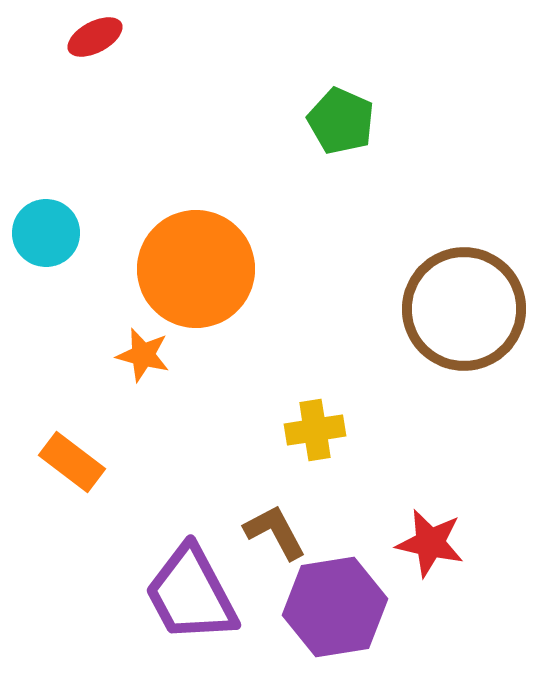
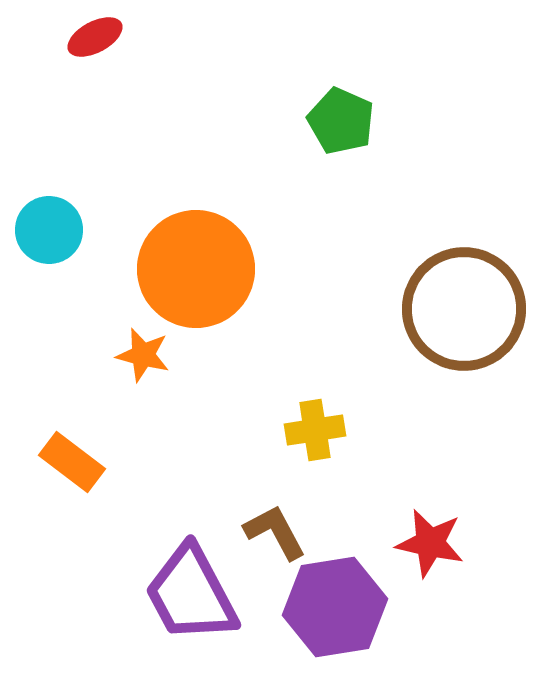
cyan circle: moved 3 px right, 3 px up
